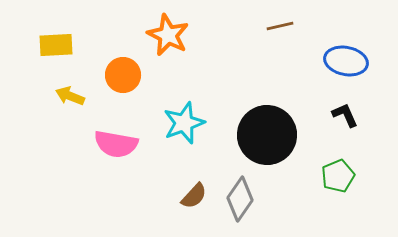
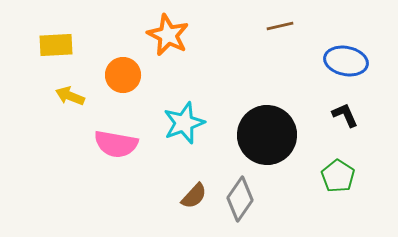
green pentagon: rotated 16 degrees counterclockwise
